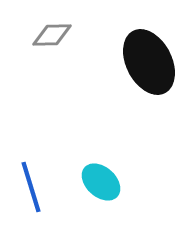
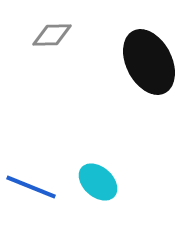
cyan ellipse: moved 3 px left
blue line: rotated 51 degrees counterclockwise
